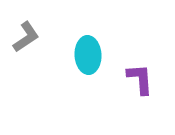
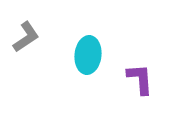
cyan ellipse: rotated 9 degrees clockwise
